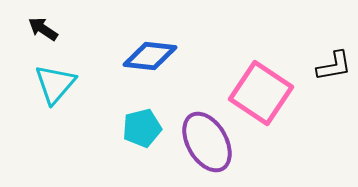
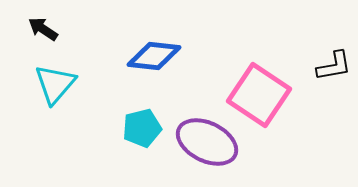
blue diamond: moved 4 px right
pink square: moved 2 px left, 2 px down
purple ellipse: rotated 34 degrees counterclockwise
